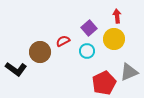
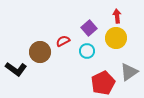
yellow circle: moved 2 px right, 1 px up
gray triangle: rotated 12 degrees counterclockwise
red pentagon: moved 1 px left
